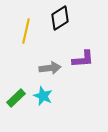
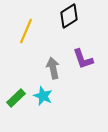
black diamond: moved 9 px right, 2 px up
yellow line: rotated 10 degrees clockwise
purple L-shape: rotated 75 degrees clockwise
gray arrow: moved 3 px right; rotated 95 degrees counterclockwise
